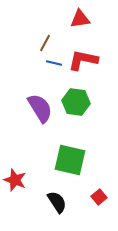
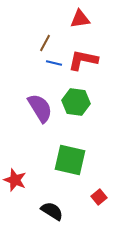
black semicircle: moved 5 px left, 9 px down; rotated 25 degrees counterclockwise
